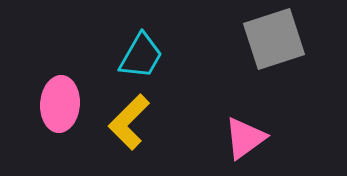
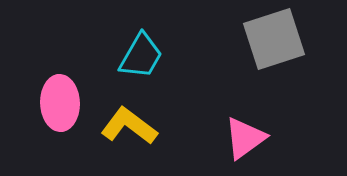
pink ellipse: moved 1 px up; rotated 6 degrees counterclockwise
yellow L-shape: moved 4 px down; rotated 82 degrees clockwise
